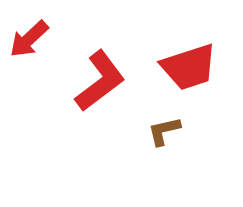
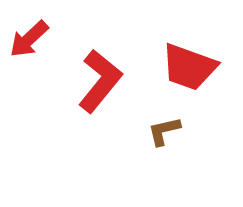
red trapezoid: rotated 38 degrees clockwise
red L-shape: rotated 14 degrees counterclockwise
